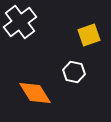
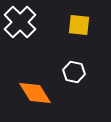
white cross: rotated 8 degrees counterclockwise
yellow square: moved 10 px left, 10 px up; rotated 25 degrees clockwise
